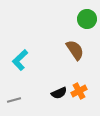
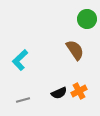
gray line: moved 9 px right
